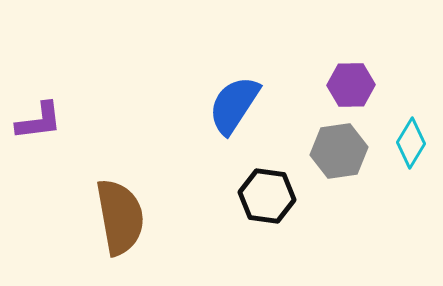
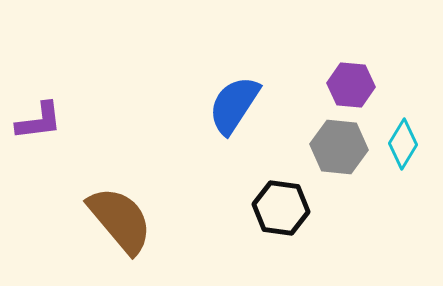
purple hexagon: rotated 6 degrees clockwise
cyan diamond: moved 8 px left, 1 px down
gray hexagon: moved 4 px up; rotated 14 degrees clockwise
black hexagon: moved 14 px right, 12 px down
brown semicircle: moved 3 px down; rotated 30 degrees counterclockwise
